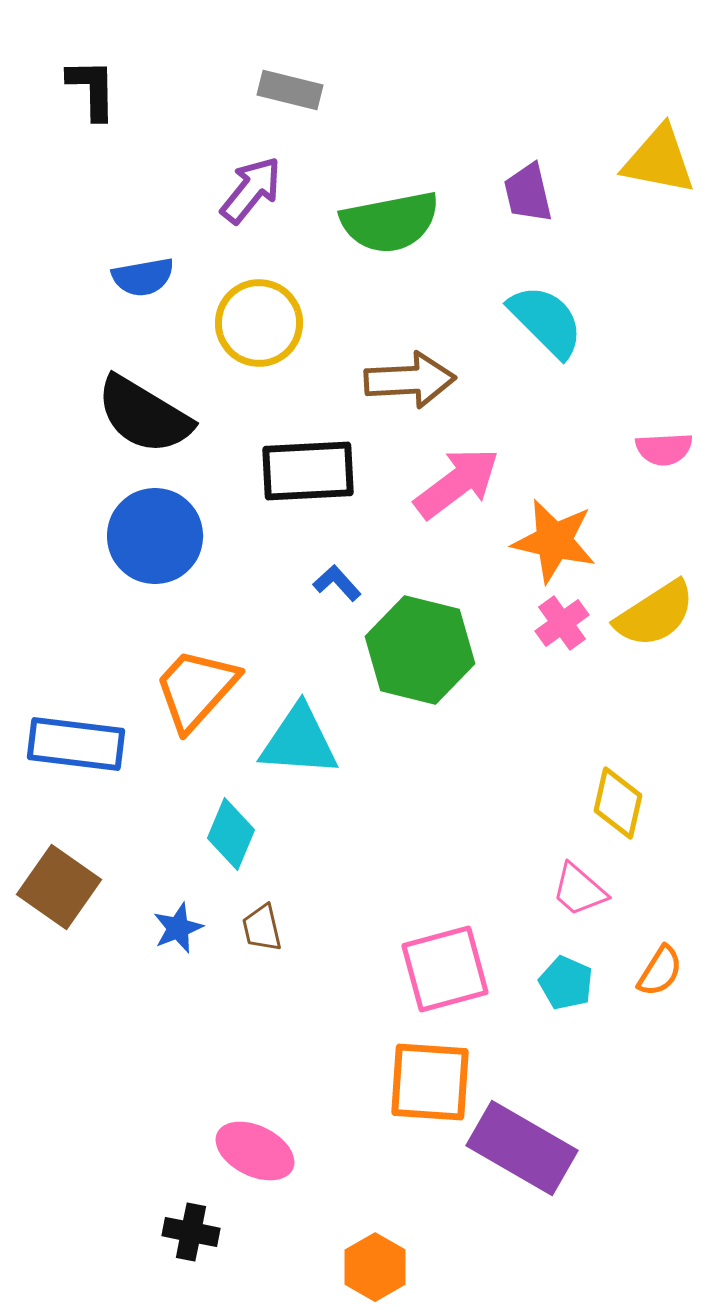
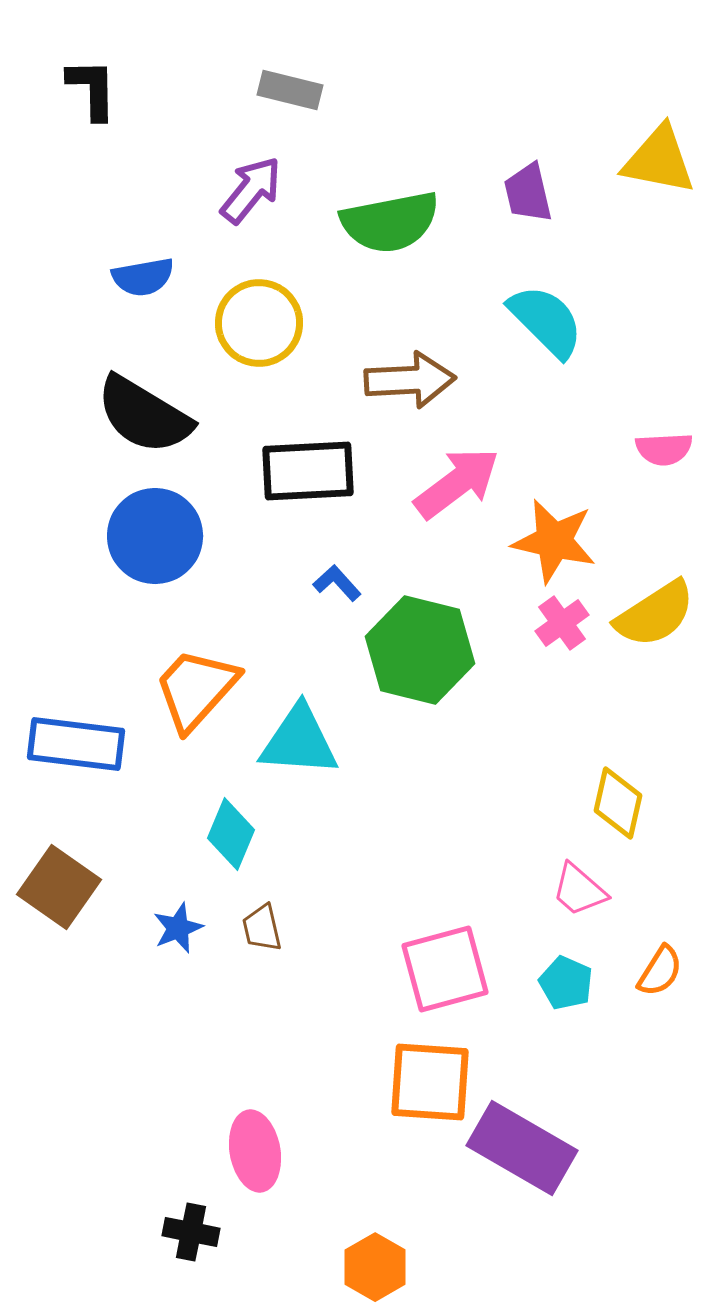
pink ellipse: rotated 54 degrees clockwise
